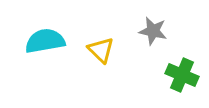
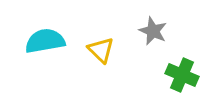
gray star: rotated 12 degrees clockwise
